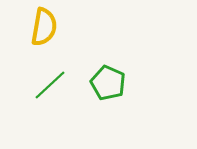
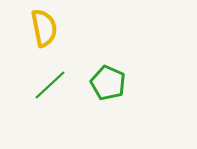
yellow semicircle: moved 1 px down; rotated 21 degrees counterclockwise
